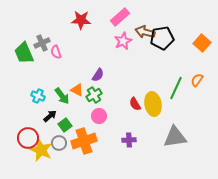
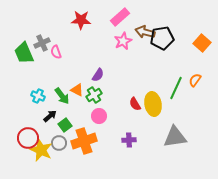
orange semicircle: moved 2 px left
